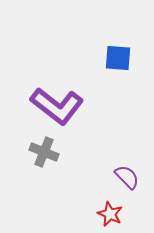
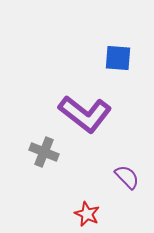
purple L-shape: moved 28 px right, 8 px down
red star: moved 23 px left
